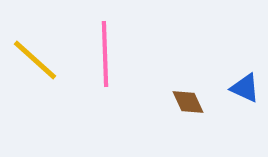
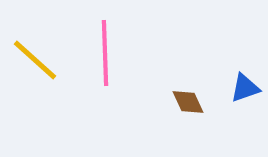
pink line: moved 1 px up
blue triangle: rotated 44 degrees counterclockwise
